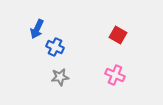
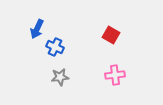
red square: moved 7 px left
pink cross: rotated 30 degrees counterclockwise
